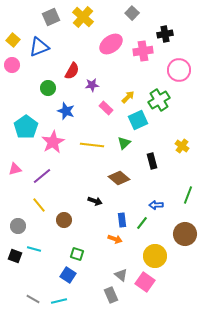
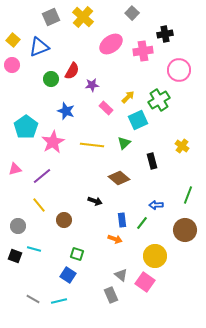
green circle at (48, 88): moved 3 px right, 9 px up
brown circle at (185, 234): moved 4 px up
